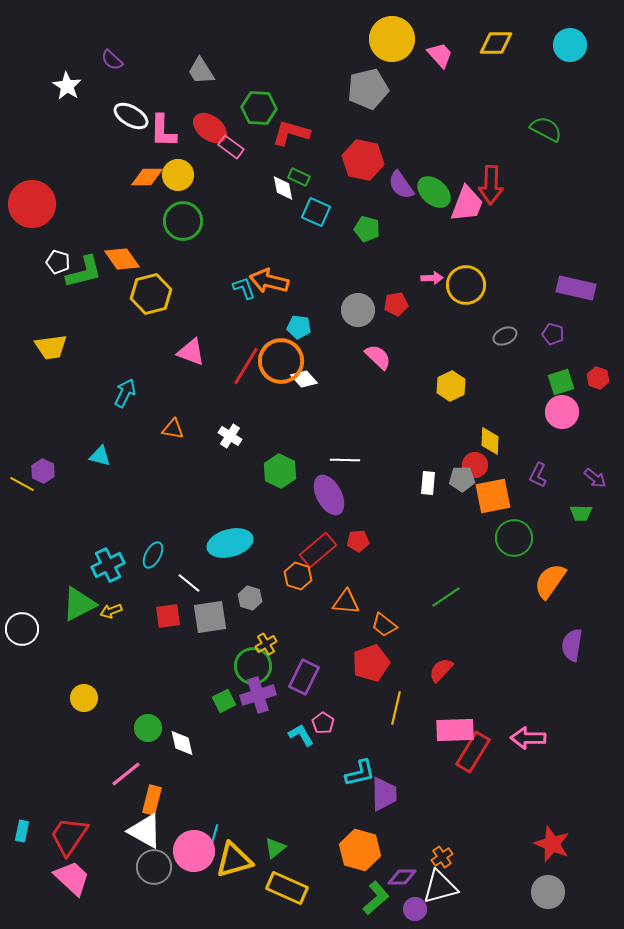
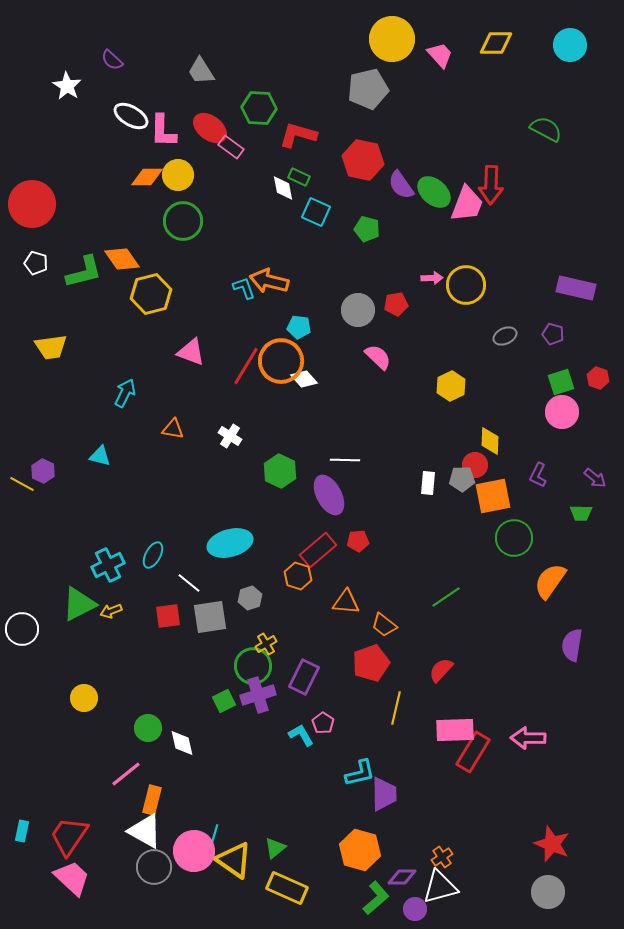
red L-shape at (291, 133): moved 7 px right, 2 px down
white pentagon at (58, 262): moved 22 px left, 1 px down
gray hexagon at (250, 598): rotated 25 degrees clockwise
yellow triangle at (234, 860): rotated 51 degrees clockwise
